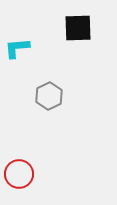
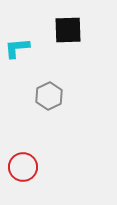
black square: moved 10 px left, 2 px down
red circle: moved 4 px right, 7 px up
